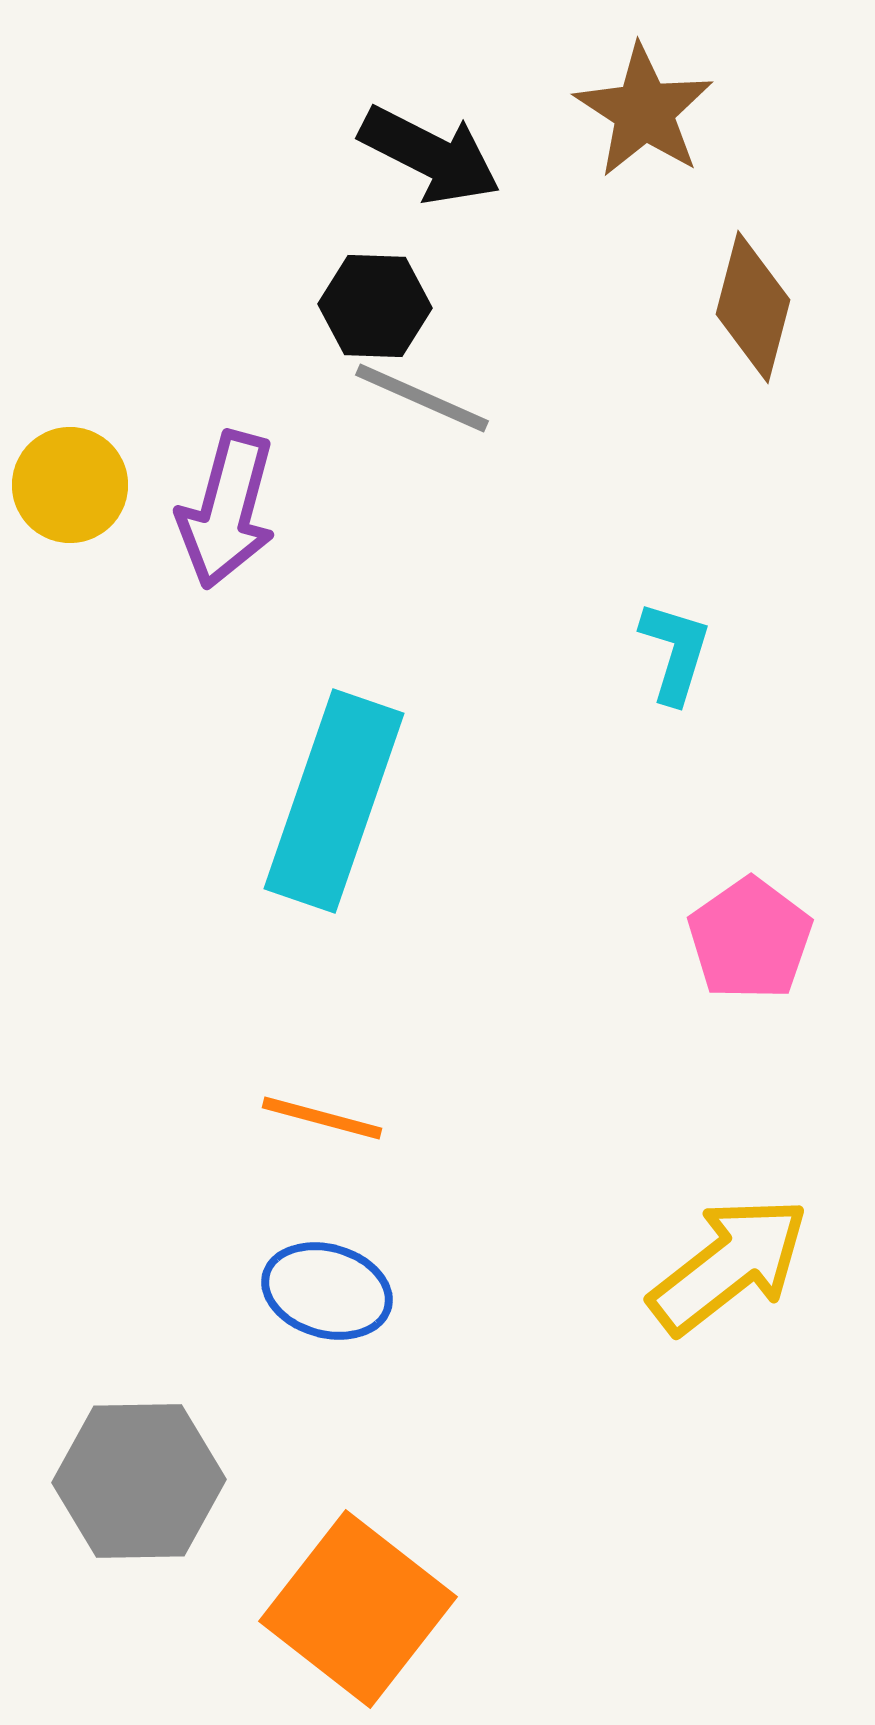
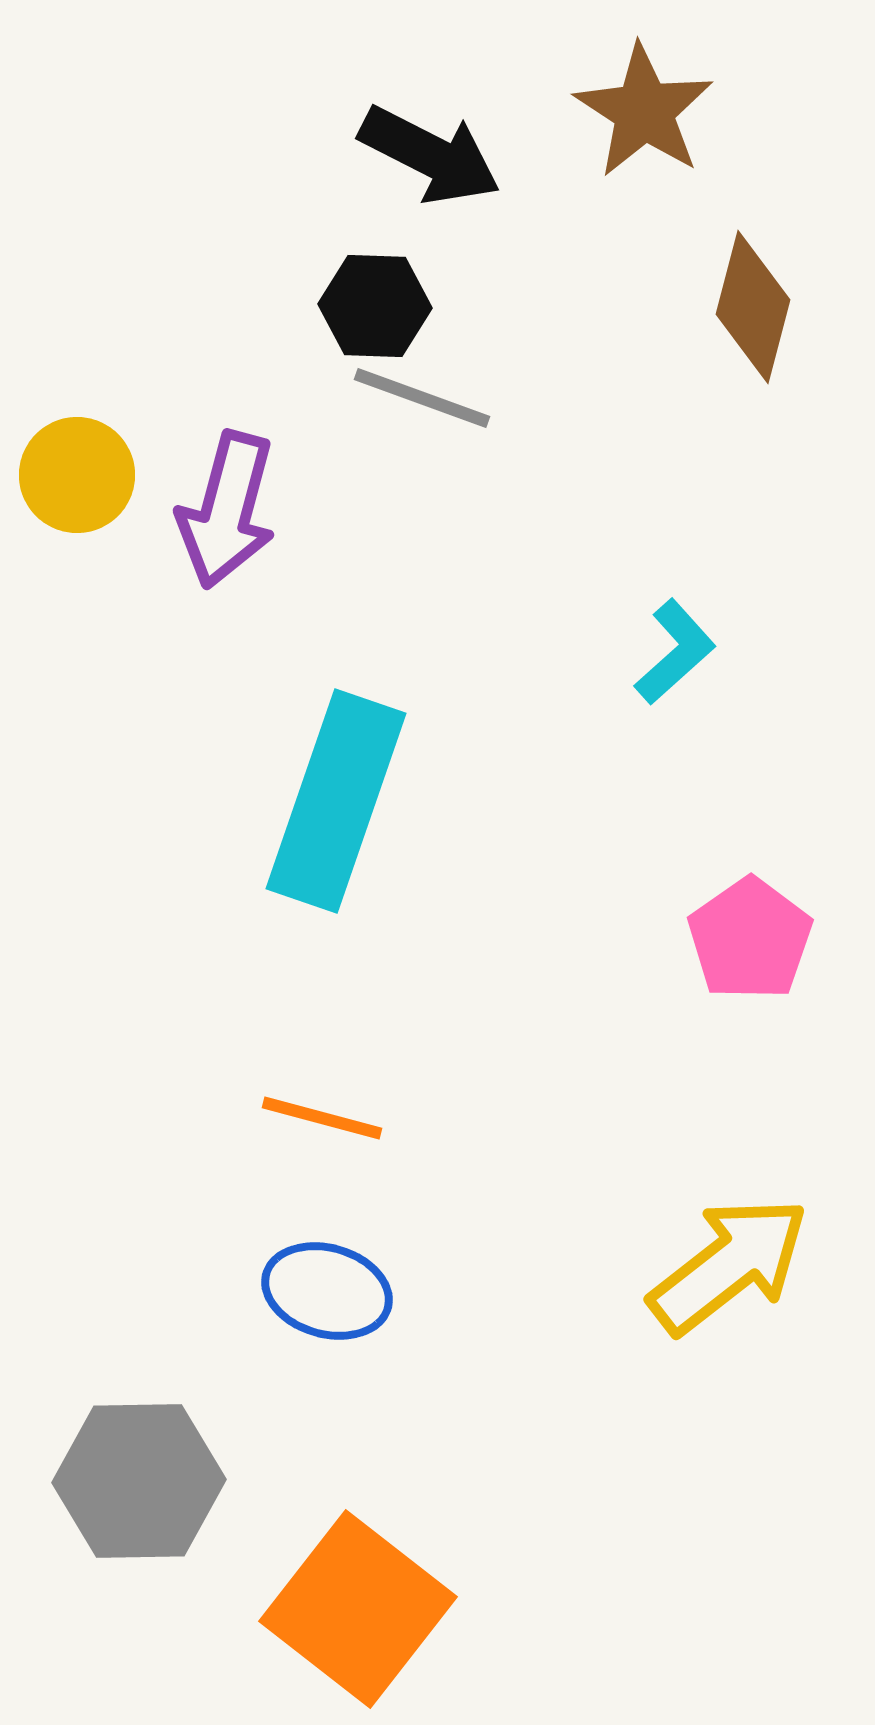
gray line: rotated 4 degrees counterclockwise
yellow circle: moved 7 px right, 10 px up
cyan L-shape: rotated 31 degrees clockwise
cyan rectangle: moved 2 px right
